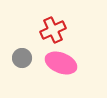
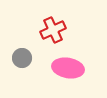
pink ellipse: moved 7 px right, 5 px down; rotated 12 degrees counterclockwise
